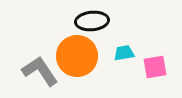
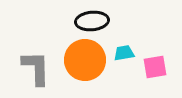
orange circle: moved 8 px right, 4 px down
gray L-shape: moved 4 px left, 3 px up; rotated 33 degrees clockwise
